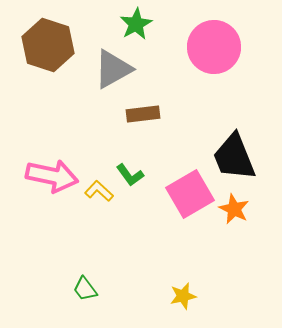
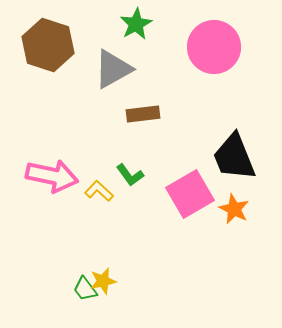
yellow star: moved 80 px left, 15 px up
